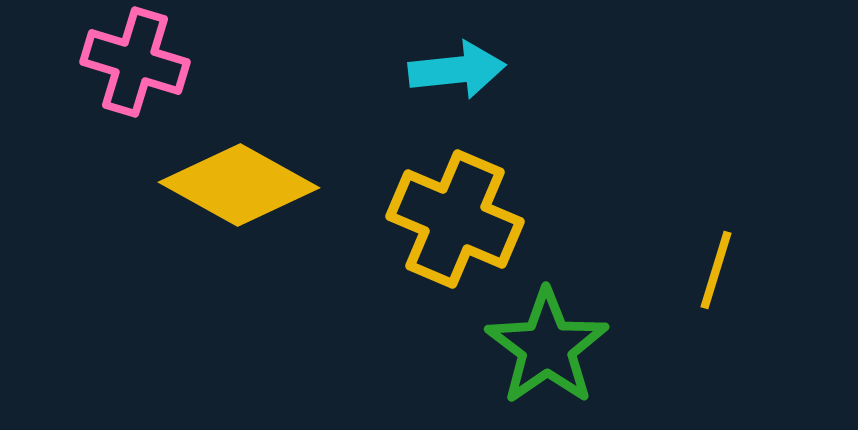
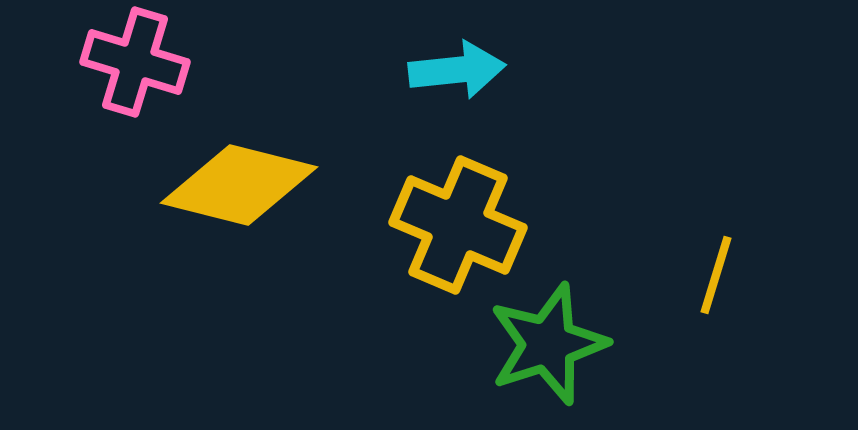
yellow diamond: rotated 15 degrees counterclockwise
yellow cross: moved 3 px right, 6 px down
yellow line: moved 5 px down
green star: moved 1 px right, 3 px up; rotated 17 degrees clockwise
